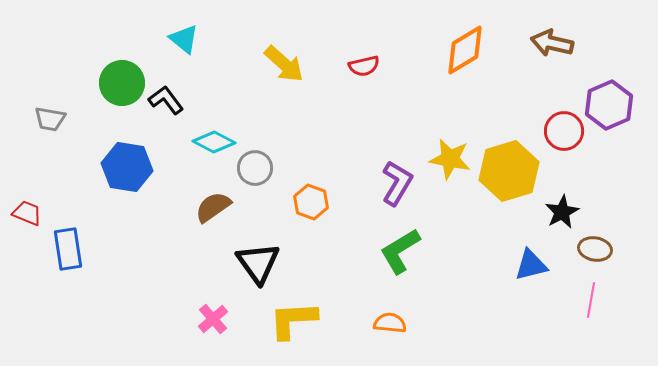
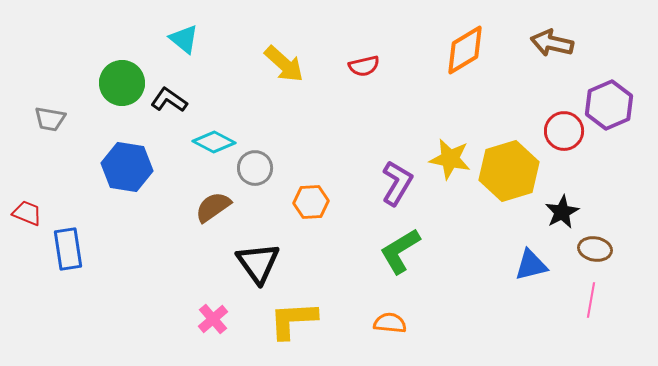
black L-shape: moved 3 px right; rotated 18 degrees counterclockwise
orange hexagon: rotated 24 degrees counterclockwise
